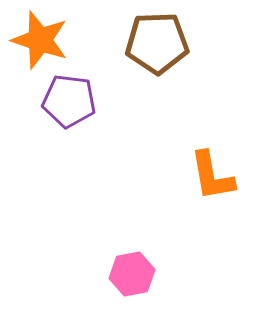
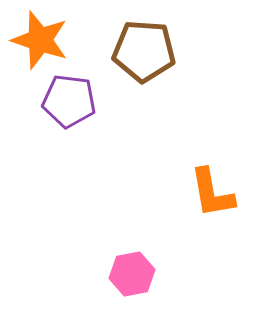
brown pentagon: moved 13 px left, 8 px down; rotated 6 degrees clockwise
orange L-shape: moved 17 px down
